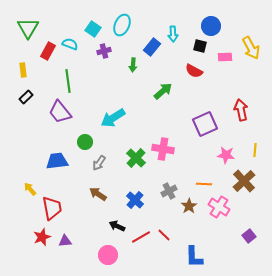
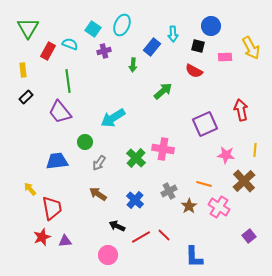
black square at (200, 46): moved 2 px left
orange line at (204, 184): rotated 14 degrees clockwise
